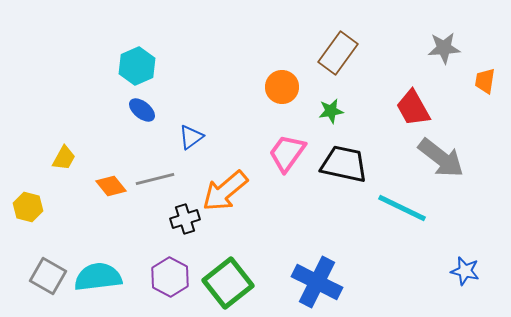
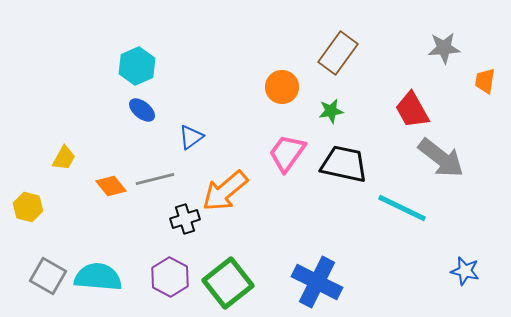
red trapezoid: moved 1 px left, 2 px down
cyan semicircle: rotated 12 degrees clockwise
